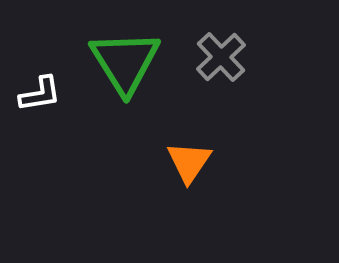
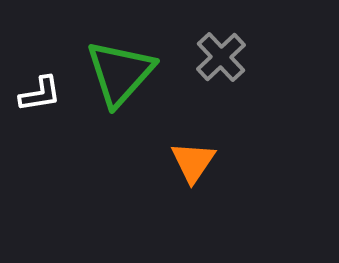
green triangle: moved 5 px left, 11 px down; rotated 14 degrees clockwise
orange triangle: moved 4 px right
